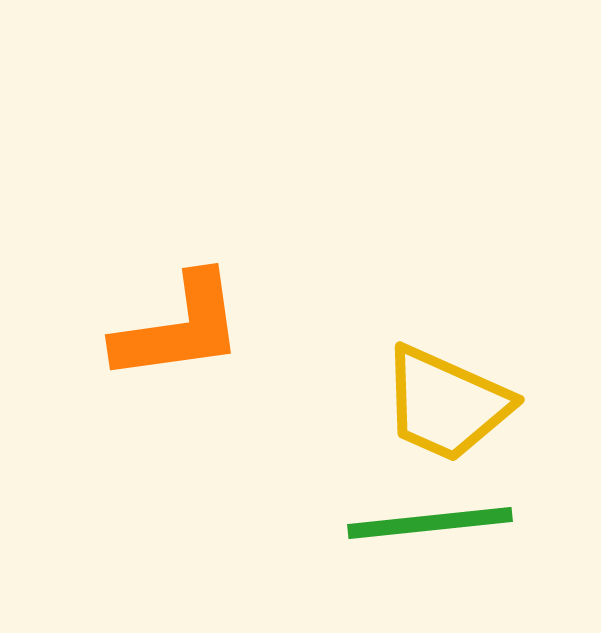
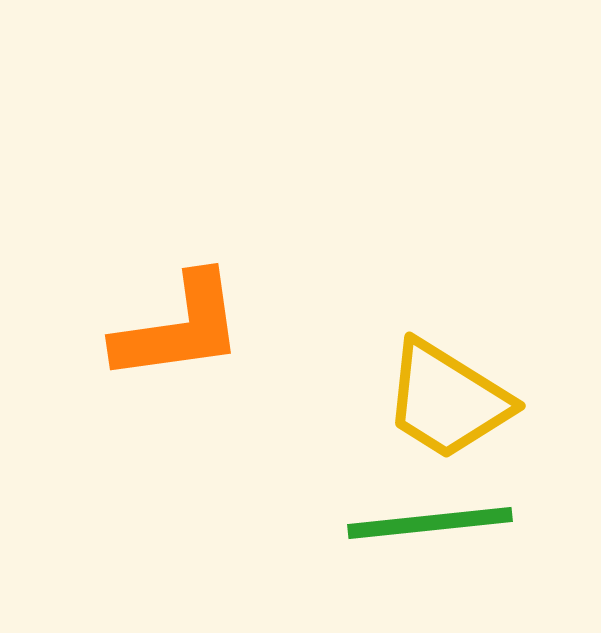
yellow trapezoid: moved 1 px right, 4 px up; rotated 8 degrees clockwise
